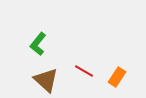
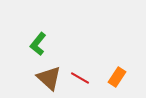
red line: moved 4 px left, 7 px down
brown triangle: moved 3 px right, 2 px up
